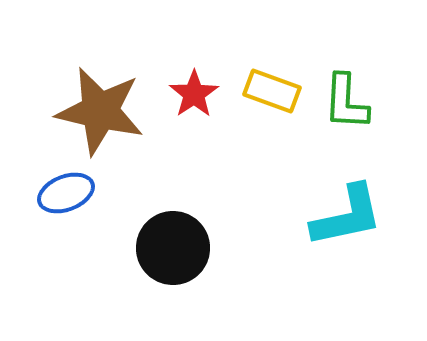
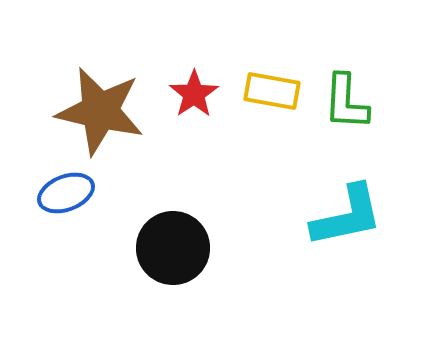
yellow rectangle: rotated 10 degrees counterclockwise
